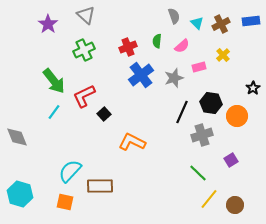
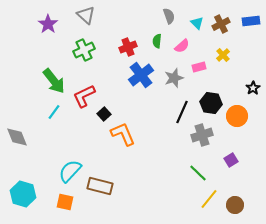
gray semicircle: moved 5 px left
orange L-shape: moved 9 px left, 8 px up; rotated 40 degrees clockwise
brown rectangle: rotated 15 degrees clockwise
cyan hexagon: moved 3 px right
